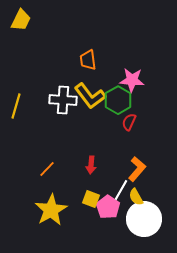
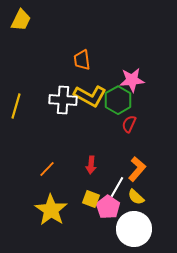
orange trapezoid: moved 6 px left
pink star: rotated 10 degrees counterclockwise
yellow L-shape: rotated 24 degrees counterclockwise
red semicircle: moved 2 px down
white line: moved 4 px left, 3 px up
yellow semicircle: rotated 18 degrees counterclockwise
yellow star: rotated 8 degrees counterclockwise
white circle: moved 10 px left, 10 px down
